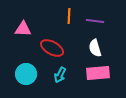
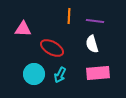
white semicircle: moved 3 px left, 4 px up
cyan circle: moved 8 px right
